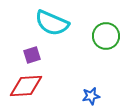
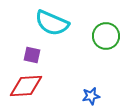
purple square: rotated 30 degrees clockwise
